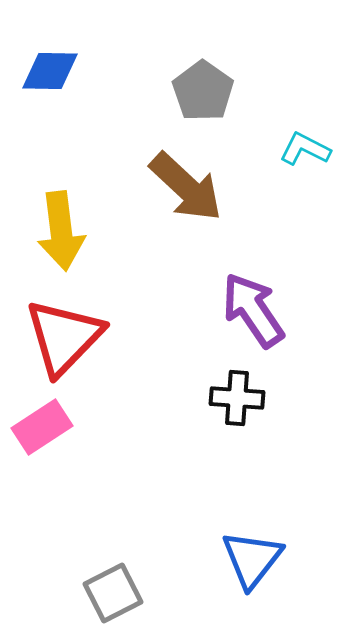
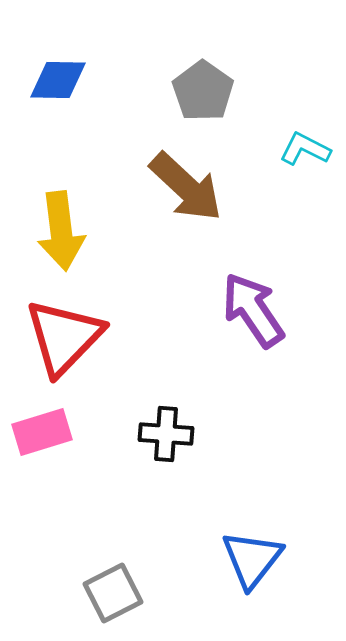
blue diamond: moved 8 px right, 9 px down
black cross: moved 71 px left, 36 px down
pink rectangle: moved 5 px down; rotated 16 degrees clockwise
